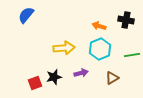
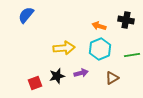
black star: moved 3 px right, 1 px up
